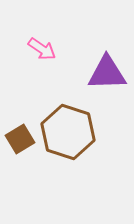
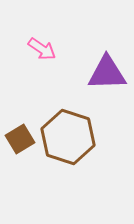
brown hexagon: moved 5 px down
